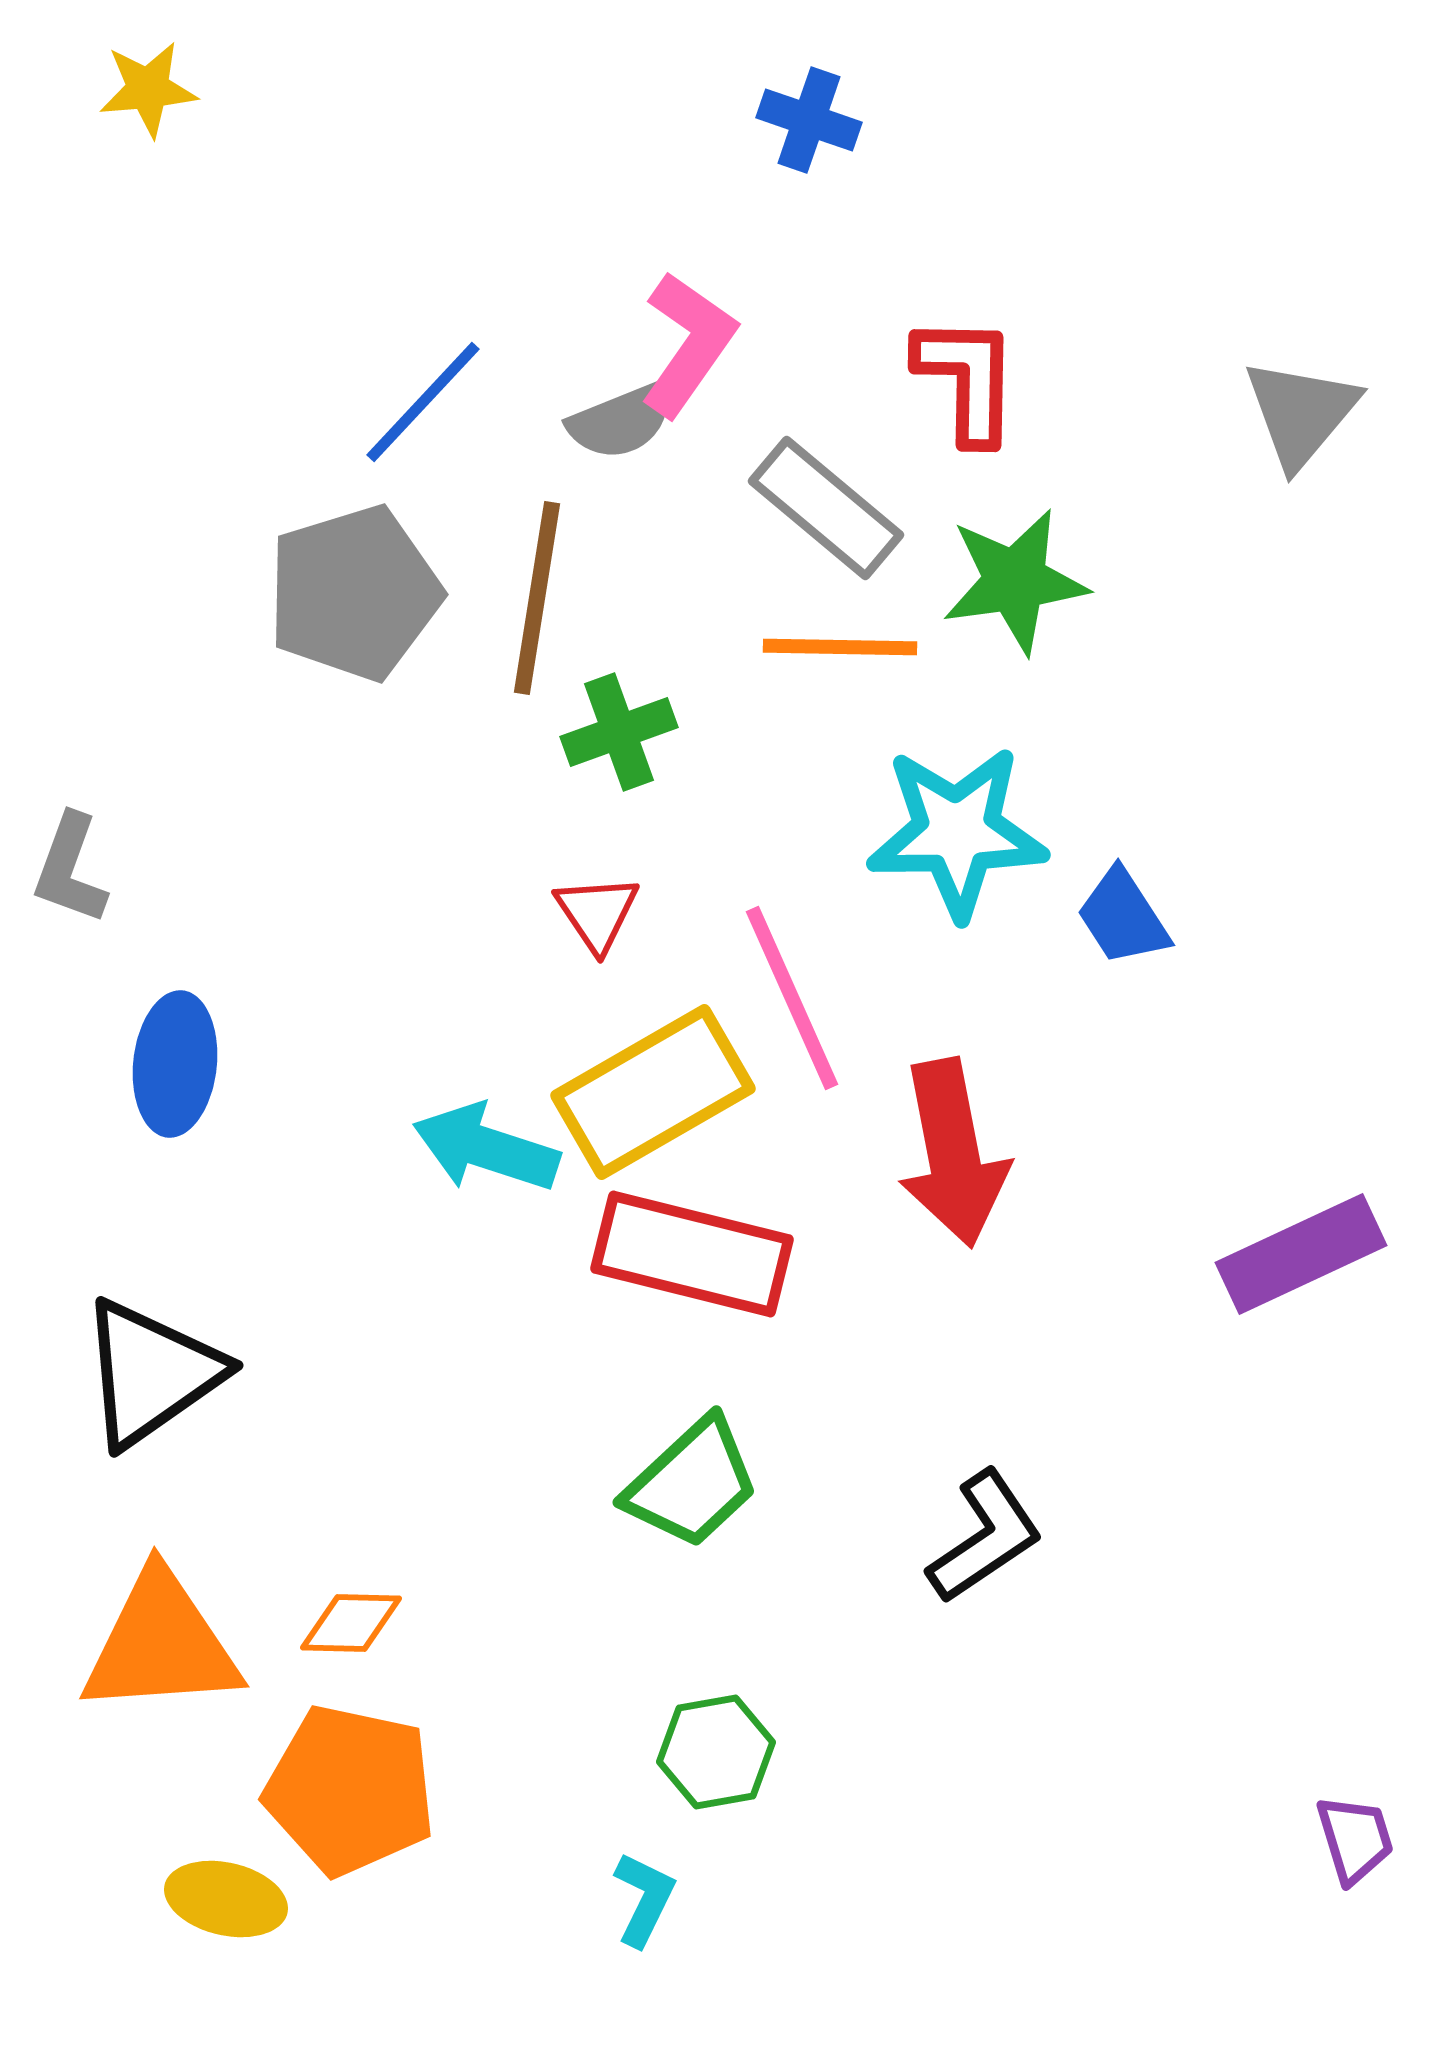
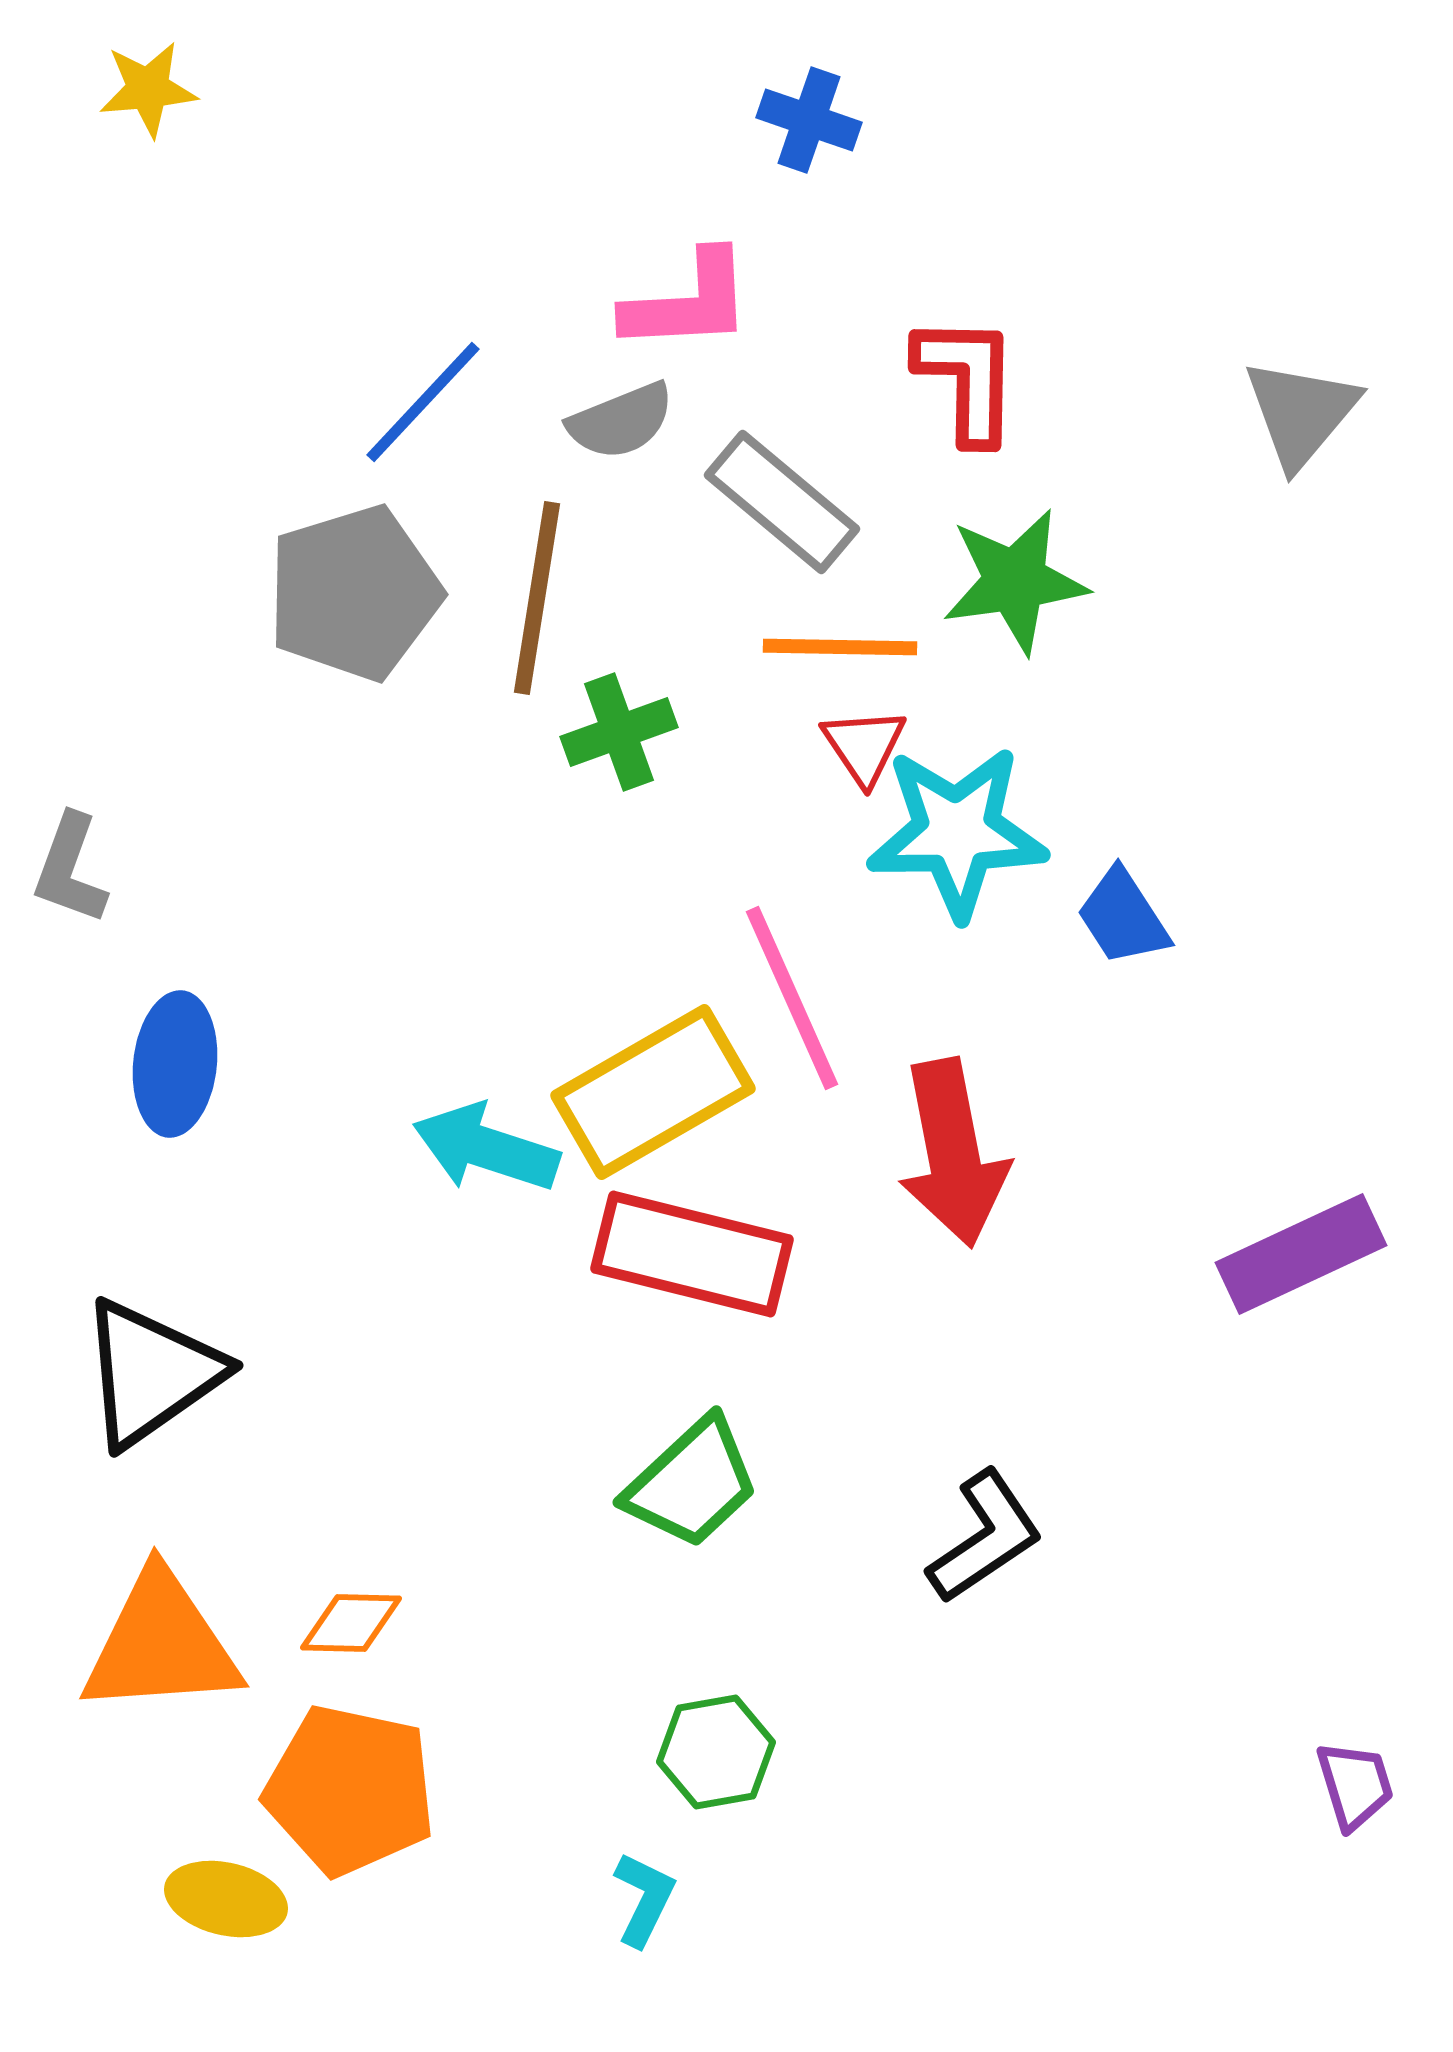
pink L-shape: moved 42 px up; rotated 52 degrees clockwise
gray rectangle: moved 44 px left, 6 px up
red triangle: moved 267 px right, 167 px up
purple trapezoid: moved 54 px up
